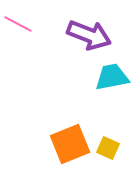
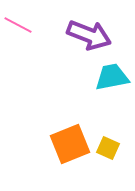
pink line: moved 1 px down
